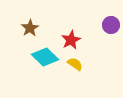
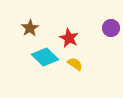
purple circle: moved 3 px down
red star: moved 2 px left, 2 px up; rotated 18 degrees counterclockwise
